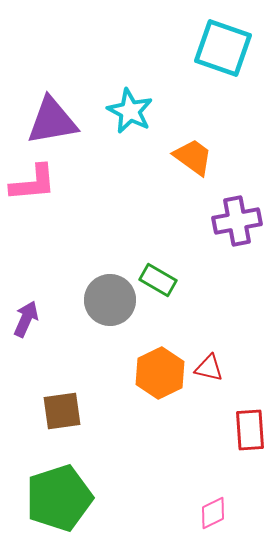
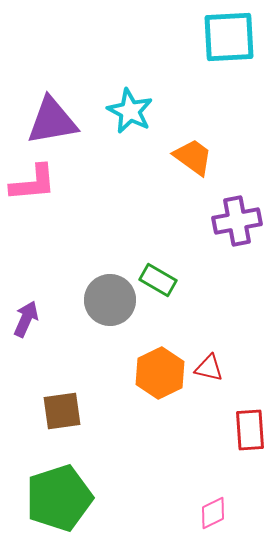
cyan square: moved 6 px right, 11 px up; rotated 22 degrees counterclockwise
